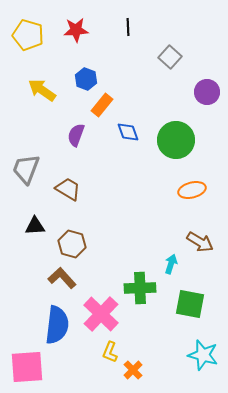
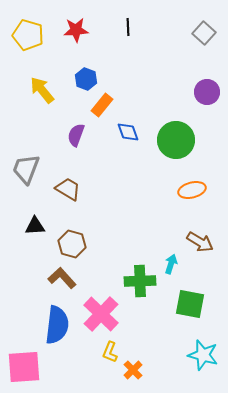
gray square: moved 34 px right, 24 px up
yellow arrow: rotated 16 degrees clockwise
green cross: moved 7 px up
pink square: moved 3 px left
